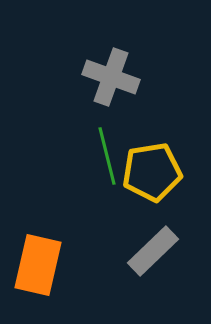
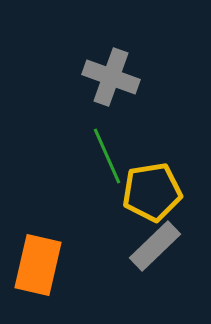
green line: rotated 10 degrees counterclockwise
yellow pentagon: moved 20 px down
gray rectangle: moved 2 px right, 5 px up
